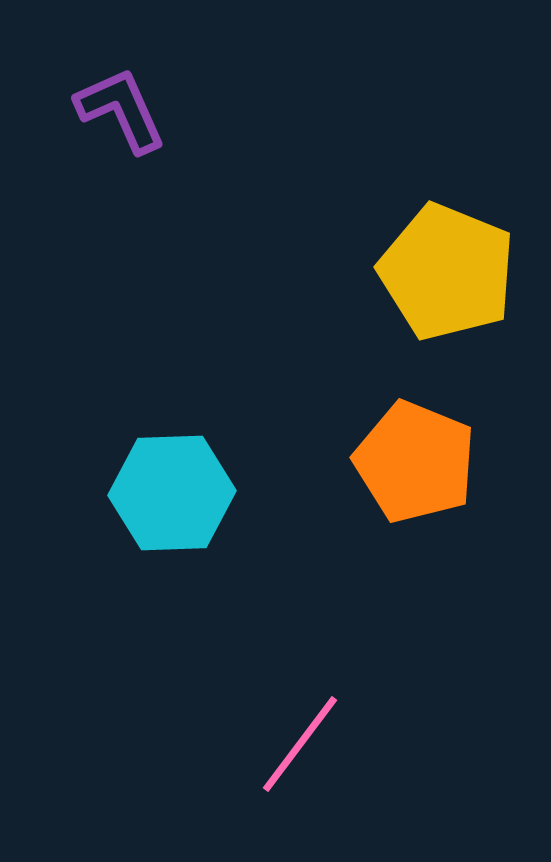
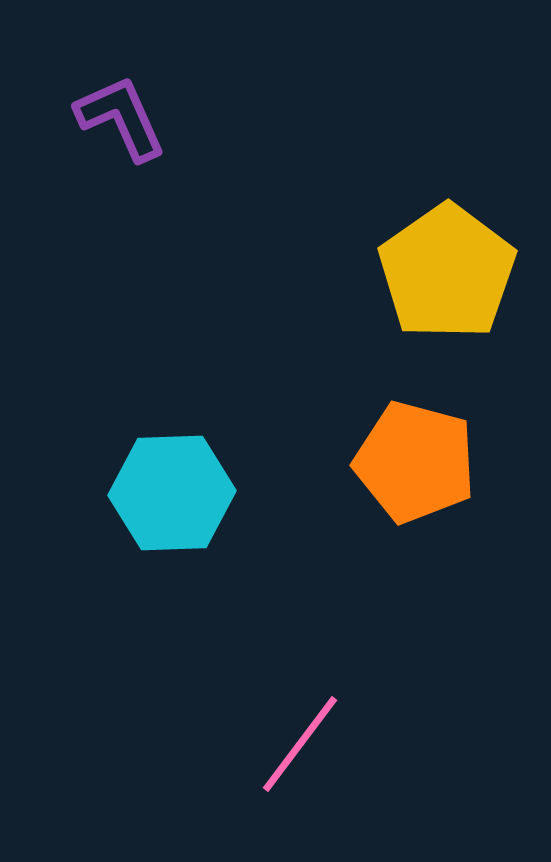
purple L-shape: moved 8 px down
yellow pentagon: rotated 15 degrees clockwise
orange pentagon: rotated 7 degrees counterclockwise
